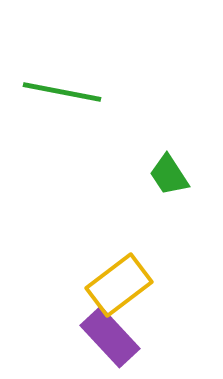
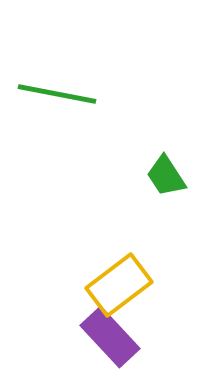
green line: moved 5 px left, 2 px down
green trapezoid: moved 3 px left, 1 px down
